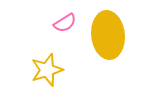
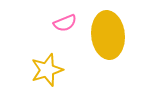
pink semicircle: rotated 10 degrees clockwise
